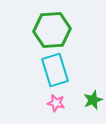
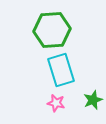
cyan rectangle: moved 6 px right
